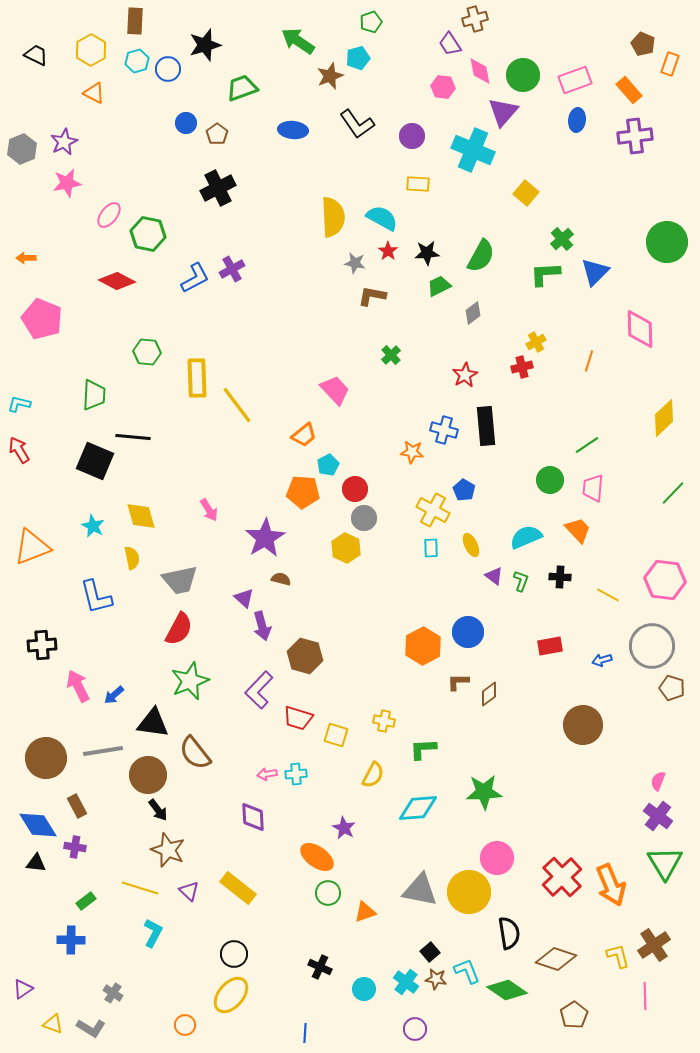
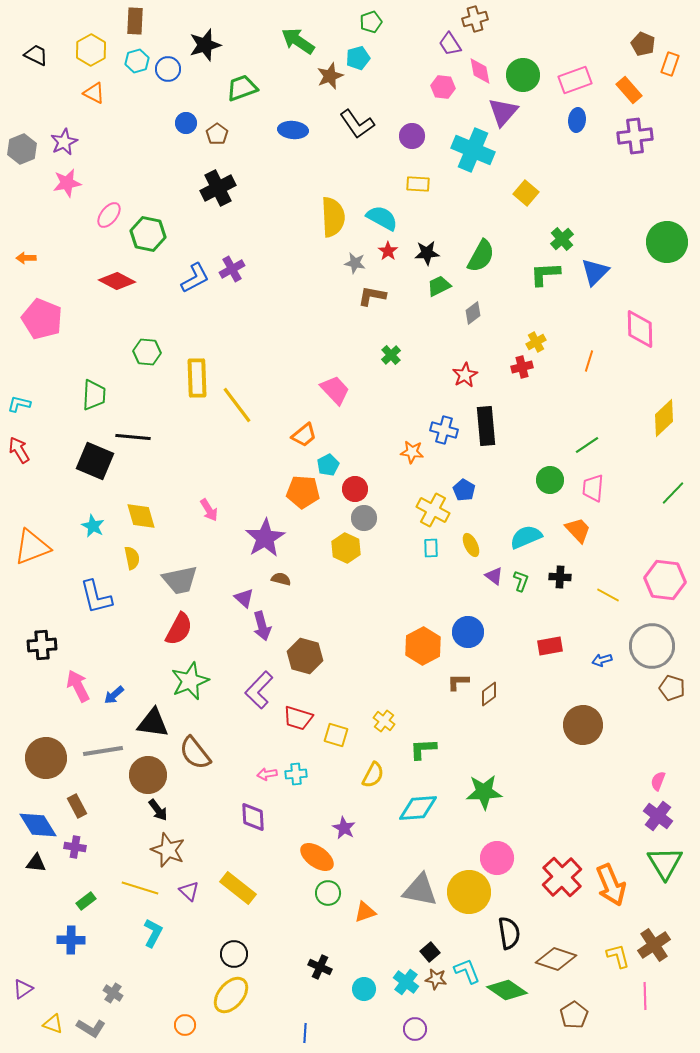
yellow cross at (384, 721): rotated 25 degrees clockwise
